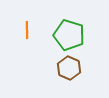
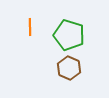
orange line: moved 3 px right, 3 px up
